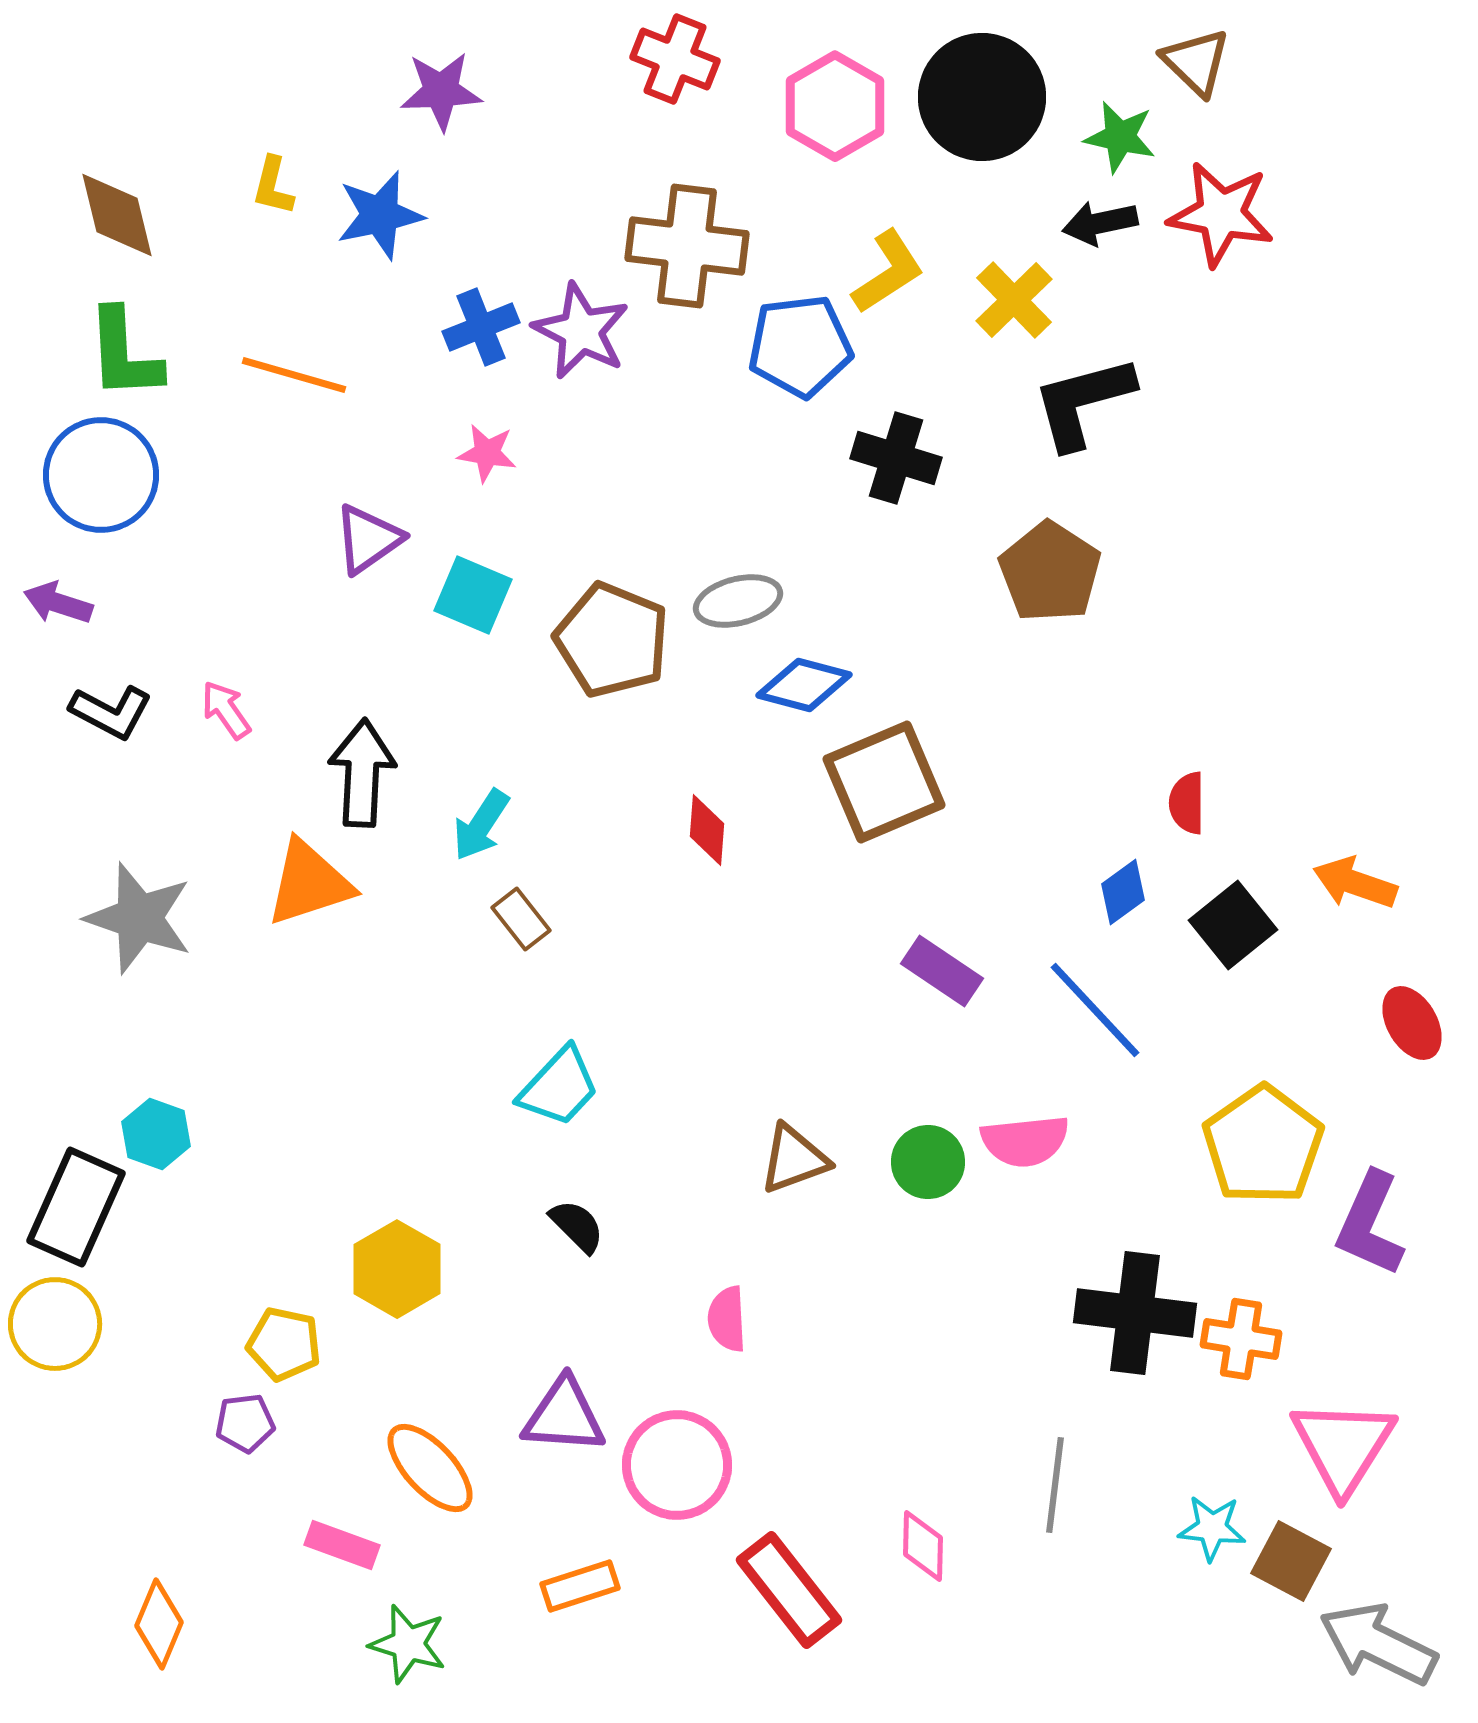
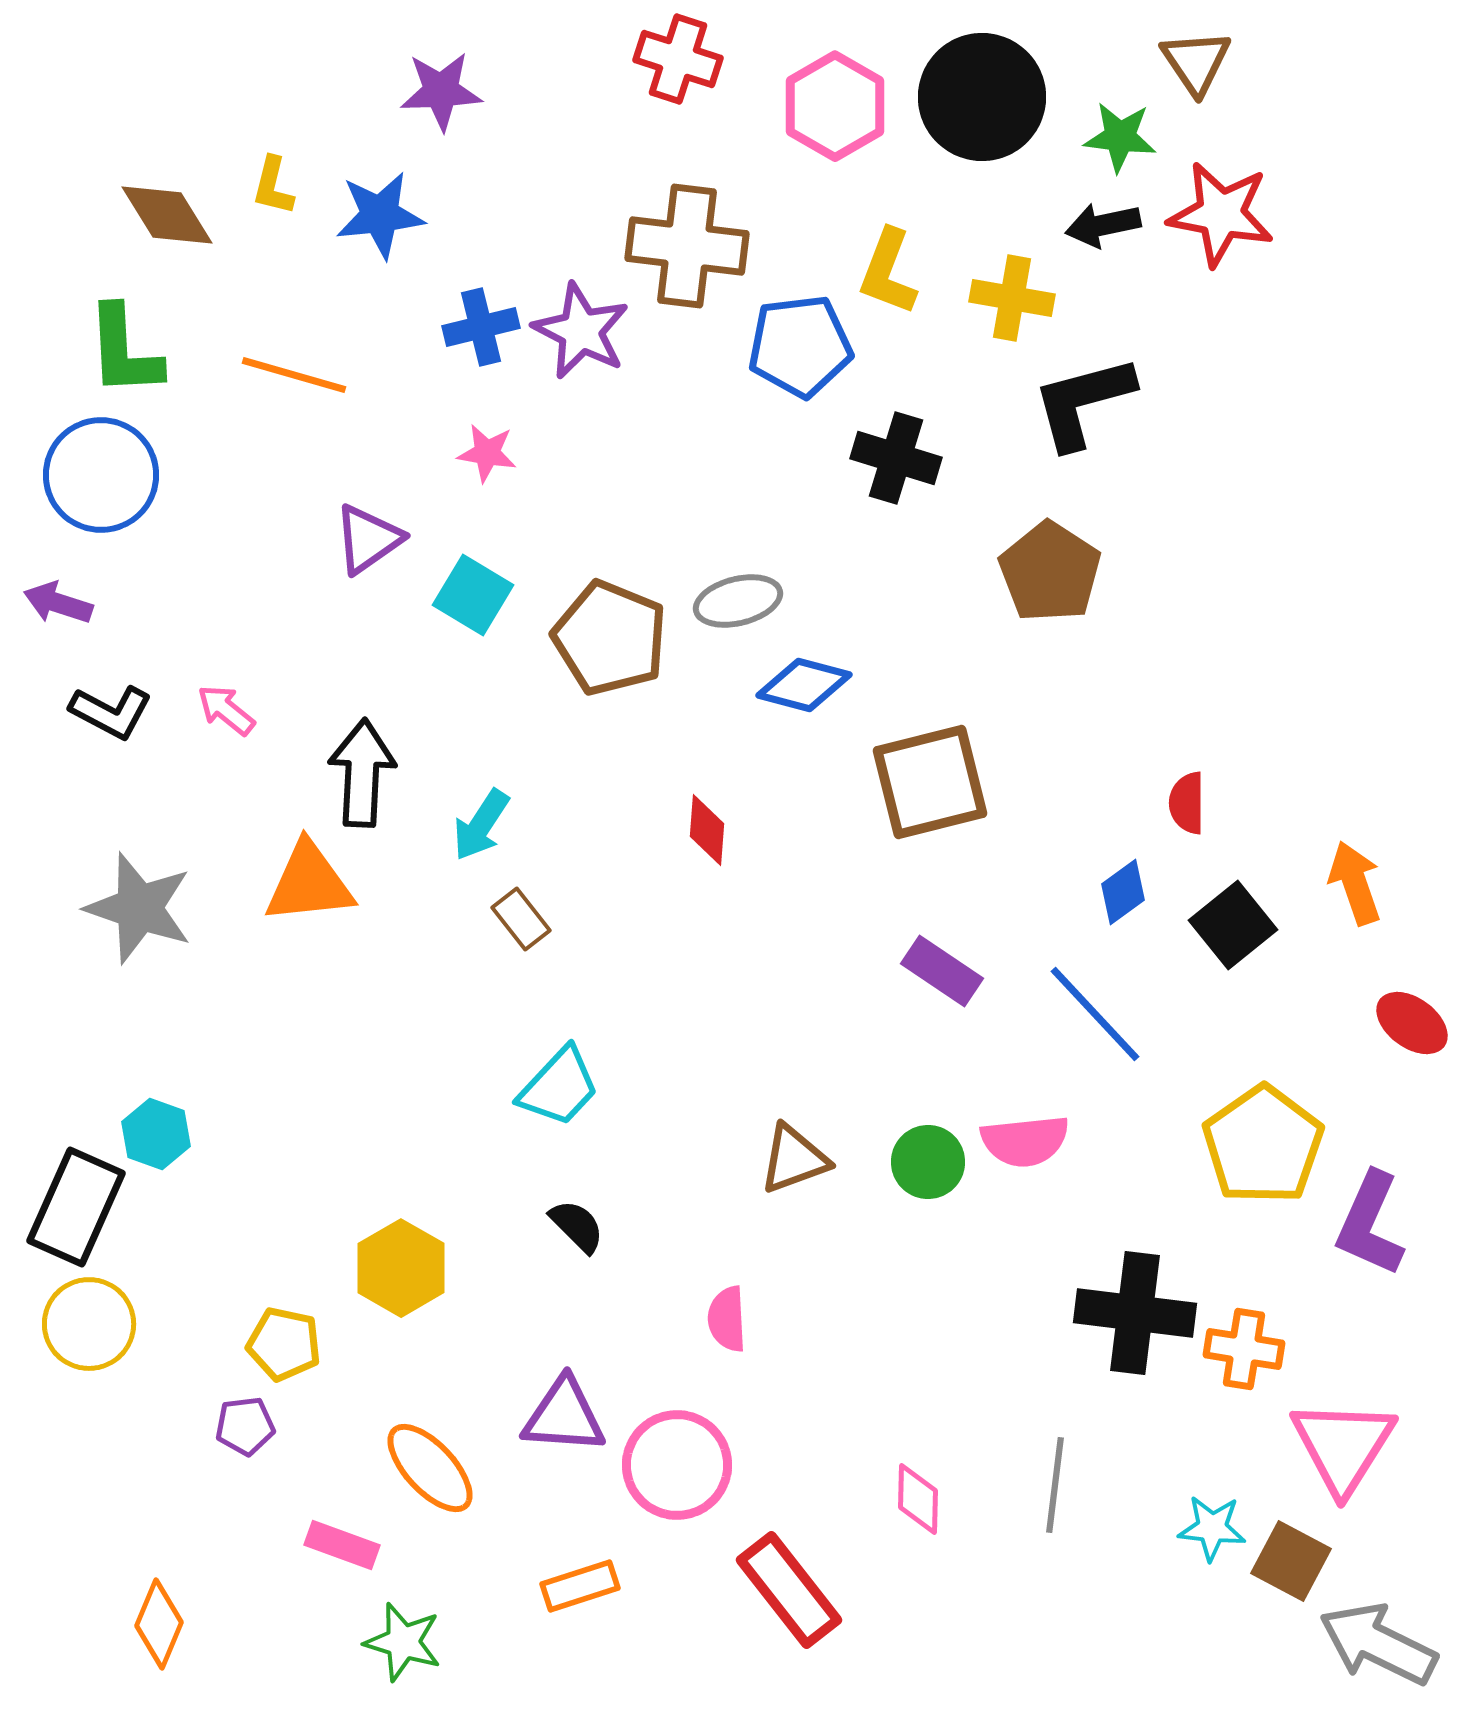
red cross at (675, 59): moved 3 px right; rotated 4 degrees counterclockwise
brown triangle at (1196, 62): rotated 12 degrees clockwise
green star at (1120, 137): rotated 6 degrees counterclockwise
brown diamond at (117, 215): moved 50 px right; rotated 18 degrees counterclockwise
blue star at (380, 215): rotated 6 degrees clockwise
black arrow at (1100, 223): moved 3 px right, 2 px down
yellow L-shape at (888, 272): rotated 144 degrees clockwise
yellow cross at (1014, 300): moved 2 px left, 2 px up; rotated 36 degrees counterclockwise
blue cross at (481, 327): rotated 8 degrees clockwise
green L-shape at (124, 354): moved 3 px up
cyan square at (473, 595): rotated 8 degrees clockwise
brown pentagon at (612, 640): moved 2 px left, 2 px up
pink arrow at (226, 710): rotated 16 degrees counterclockwise
brown square at (884, 782): moved 46 px right; rotated 9 degrees clockwise
orange triangle at (309, 883): rotated 12 degrees clockwise
orange arrow at (1355, 883): rotated 52 degrees clockwise
gray star at (139, 918): moved 10 px up
blue line at (1095, 1010): moved 4 px down
red ellipse at (1412, 1023): rotated 24 degrees counterclockwise
yellow hexagon at (397, 1269): moved 4 px right, 1 px up
yellow circle at (55, 1324): moved 34 px right
orange cross at (1241, 1339): moved 3 px right, 10 px down
purple pentagon at (245, 1423): moved 3 px down
pink diamond at (923, 1546): moved 5 px left, 47 px up
green star at (408, 1644): moved 5 px left, 2 px up
